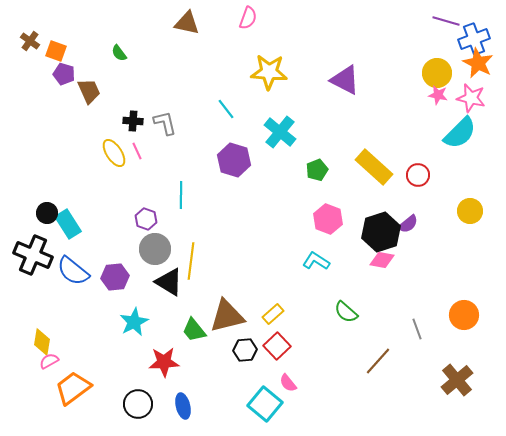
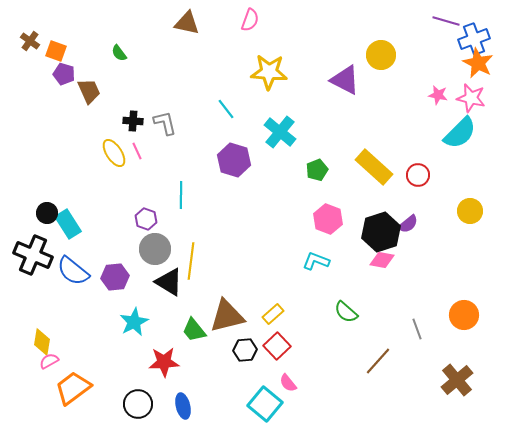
pink semicircle at (248, 18): moved 2 px right, 2 px down
yellow circle at (437, 73): moved 56 px left, 18 px up
cyan L-shape at (316, 261): rotated 12 degrees counterclockwise
